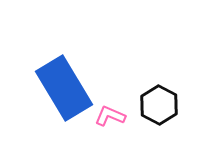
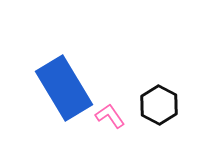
pink L-shape: rotated 32 degrees clockwise
